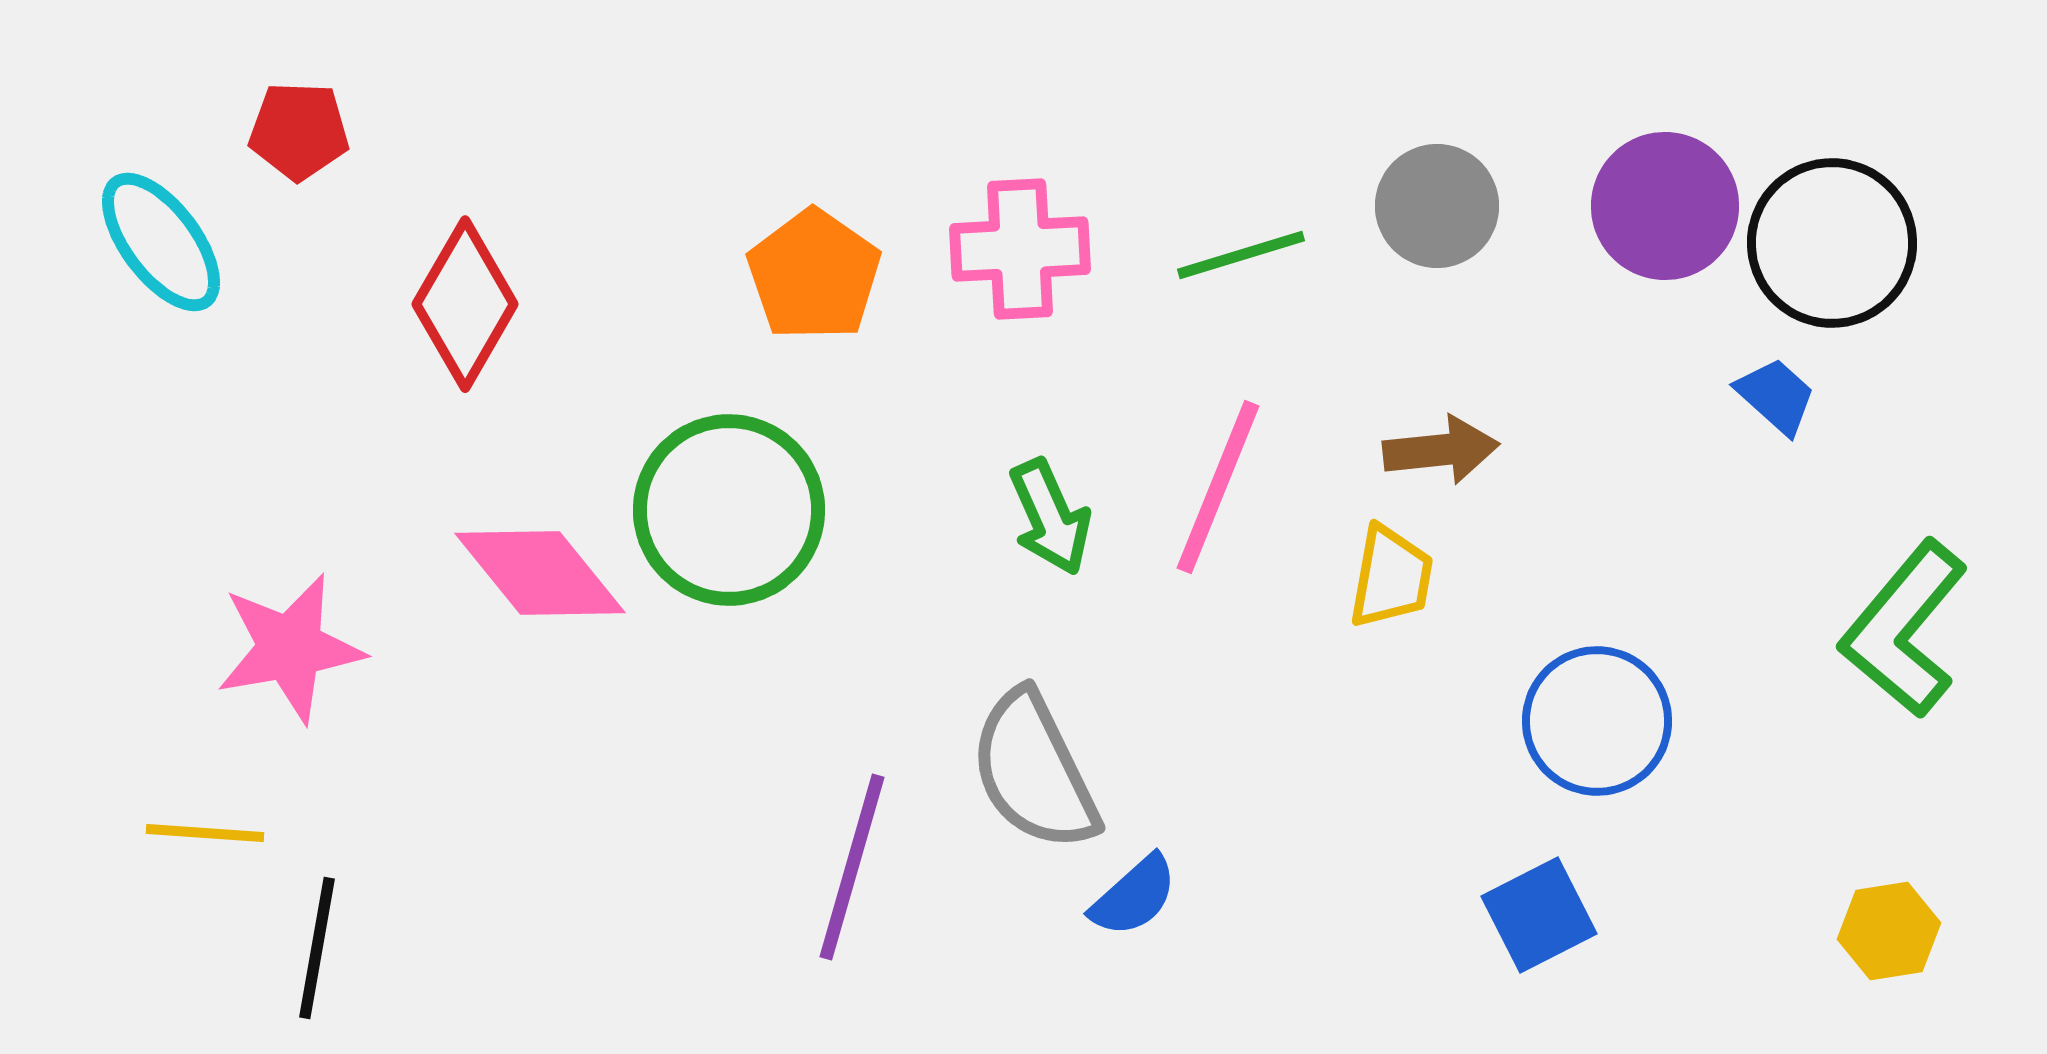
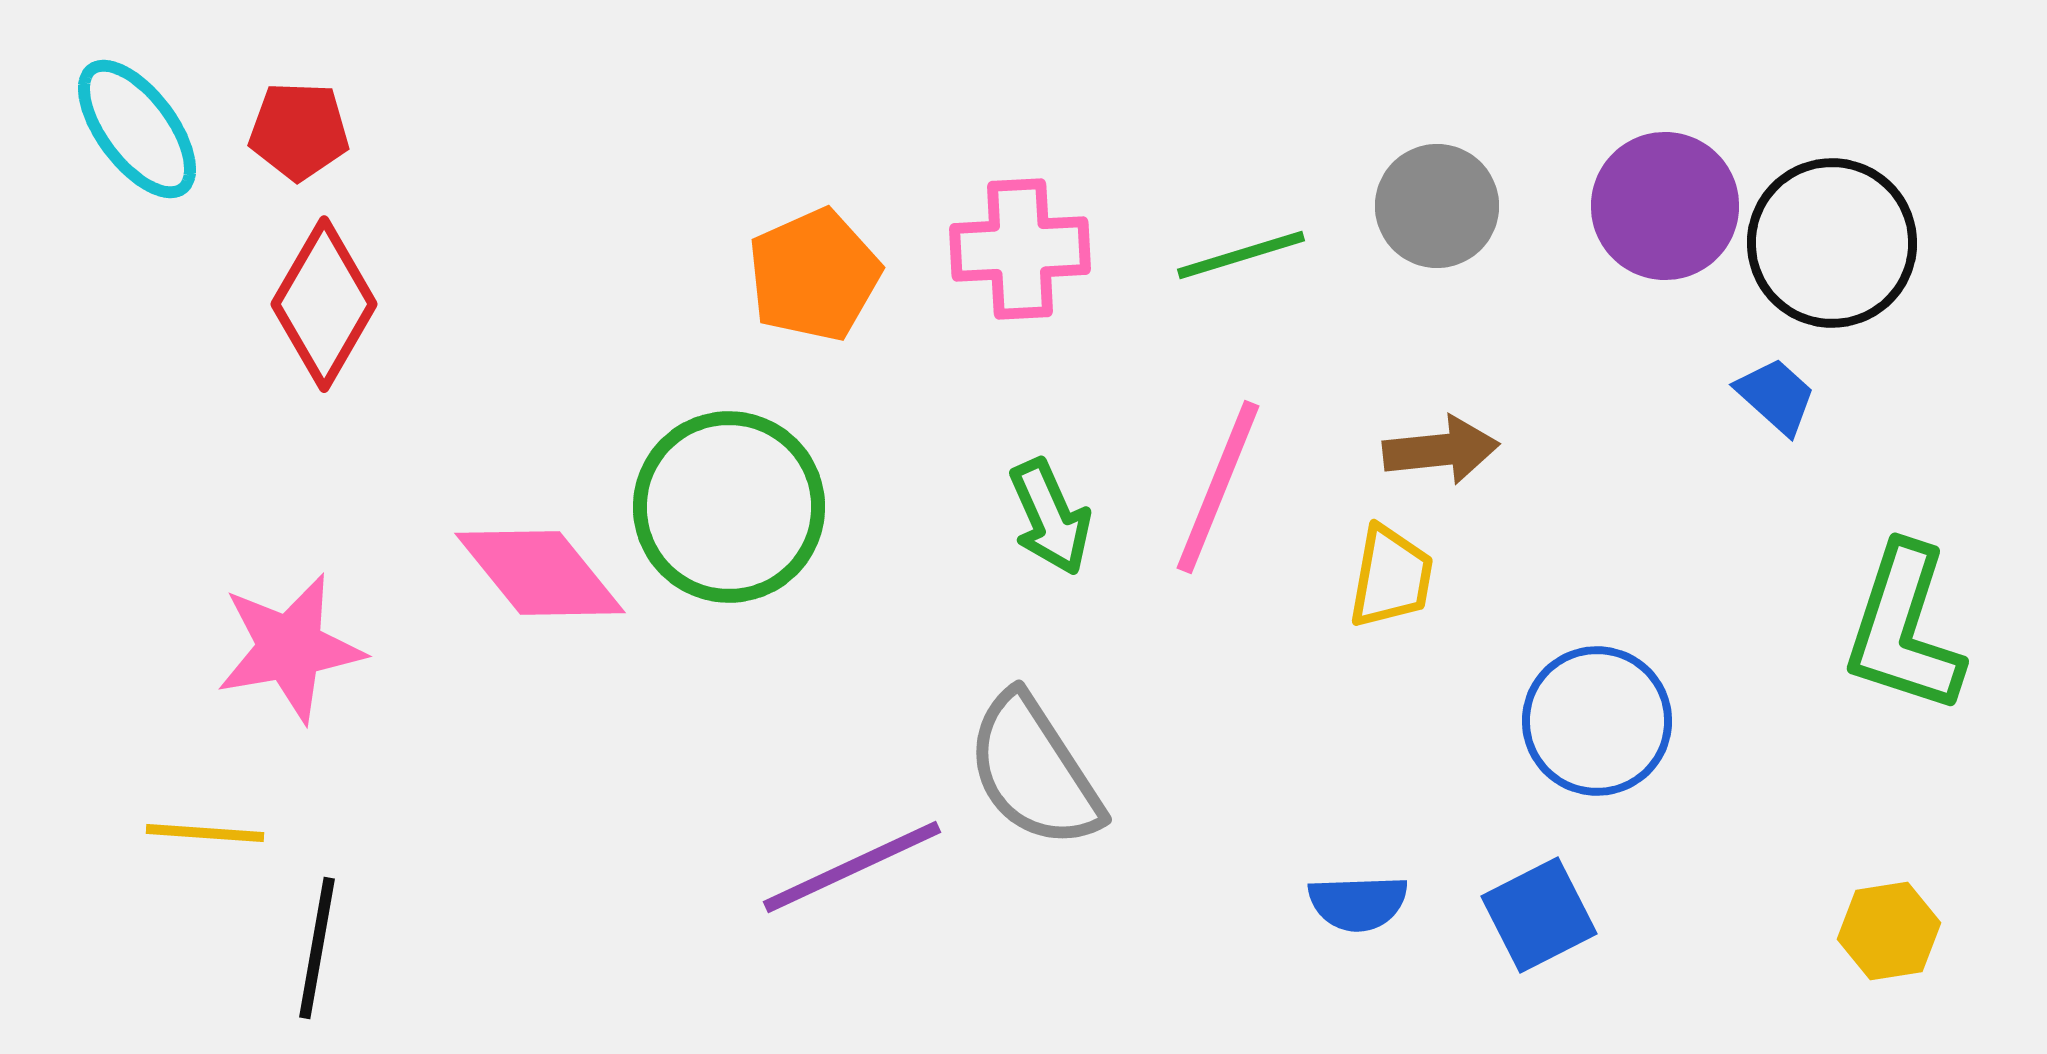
cyan ellipse: moved 24 px left, 113 px up
orange pentagon: rotated 13 degrees clockwise
red diamond: moved 141 px left
green circle: moved 3 px up
green L-shape: rotated 22 degrees counterclockwise
gray semicircle: rotated 7 degrees counterclockwise
purple line: rotated 49 degrees clockwise
blue semicircle: moved 224 px right, 7 px down; rotated 40 degrees clockwise
